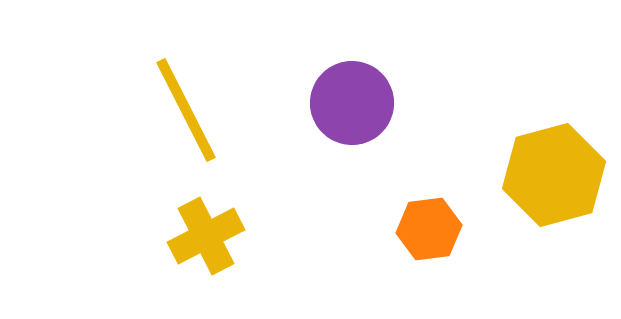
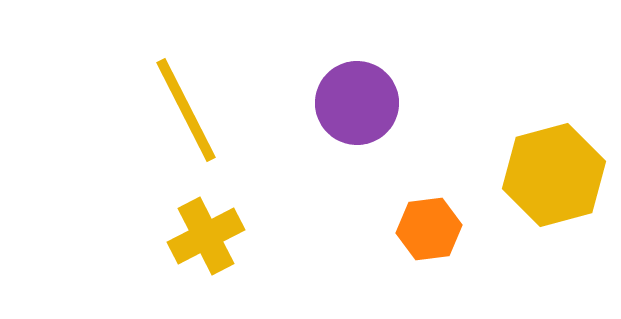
purple circle: moved 5 px right
